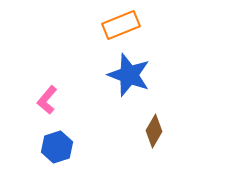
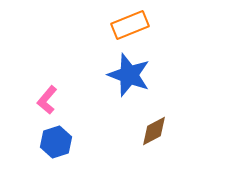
orange rectangle: moved 9 px right
brown diamond: rotated 32 degrees clockwise
blue hexagon: moved 1 px left, 5 px up
